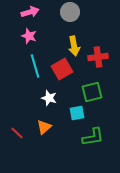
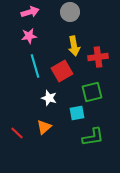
pink star: rotated 28 degrees counterclockwise
red square: moved 2 px down
